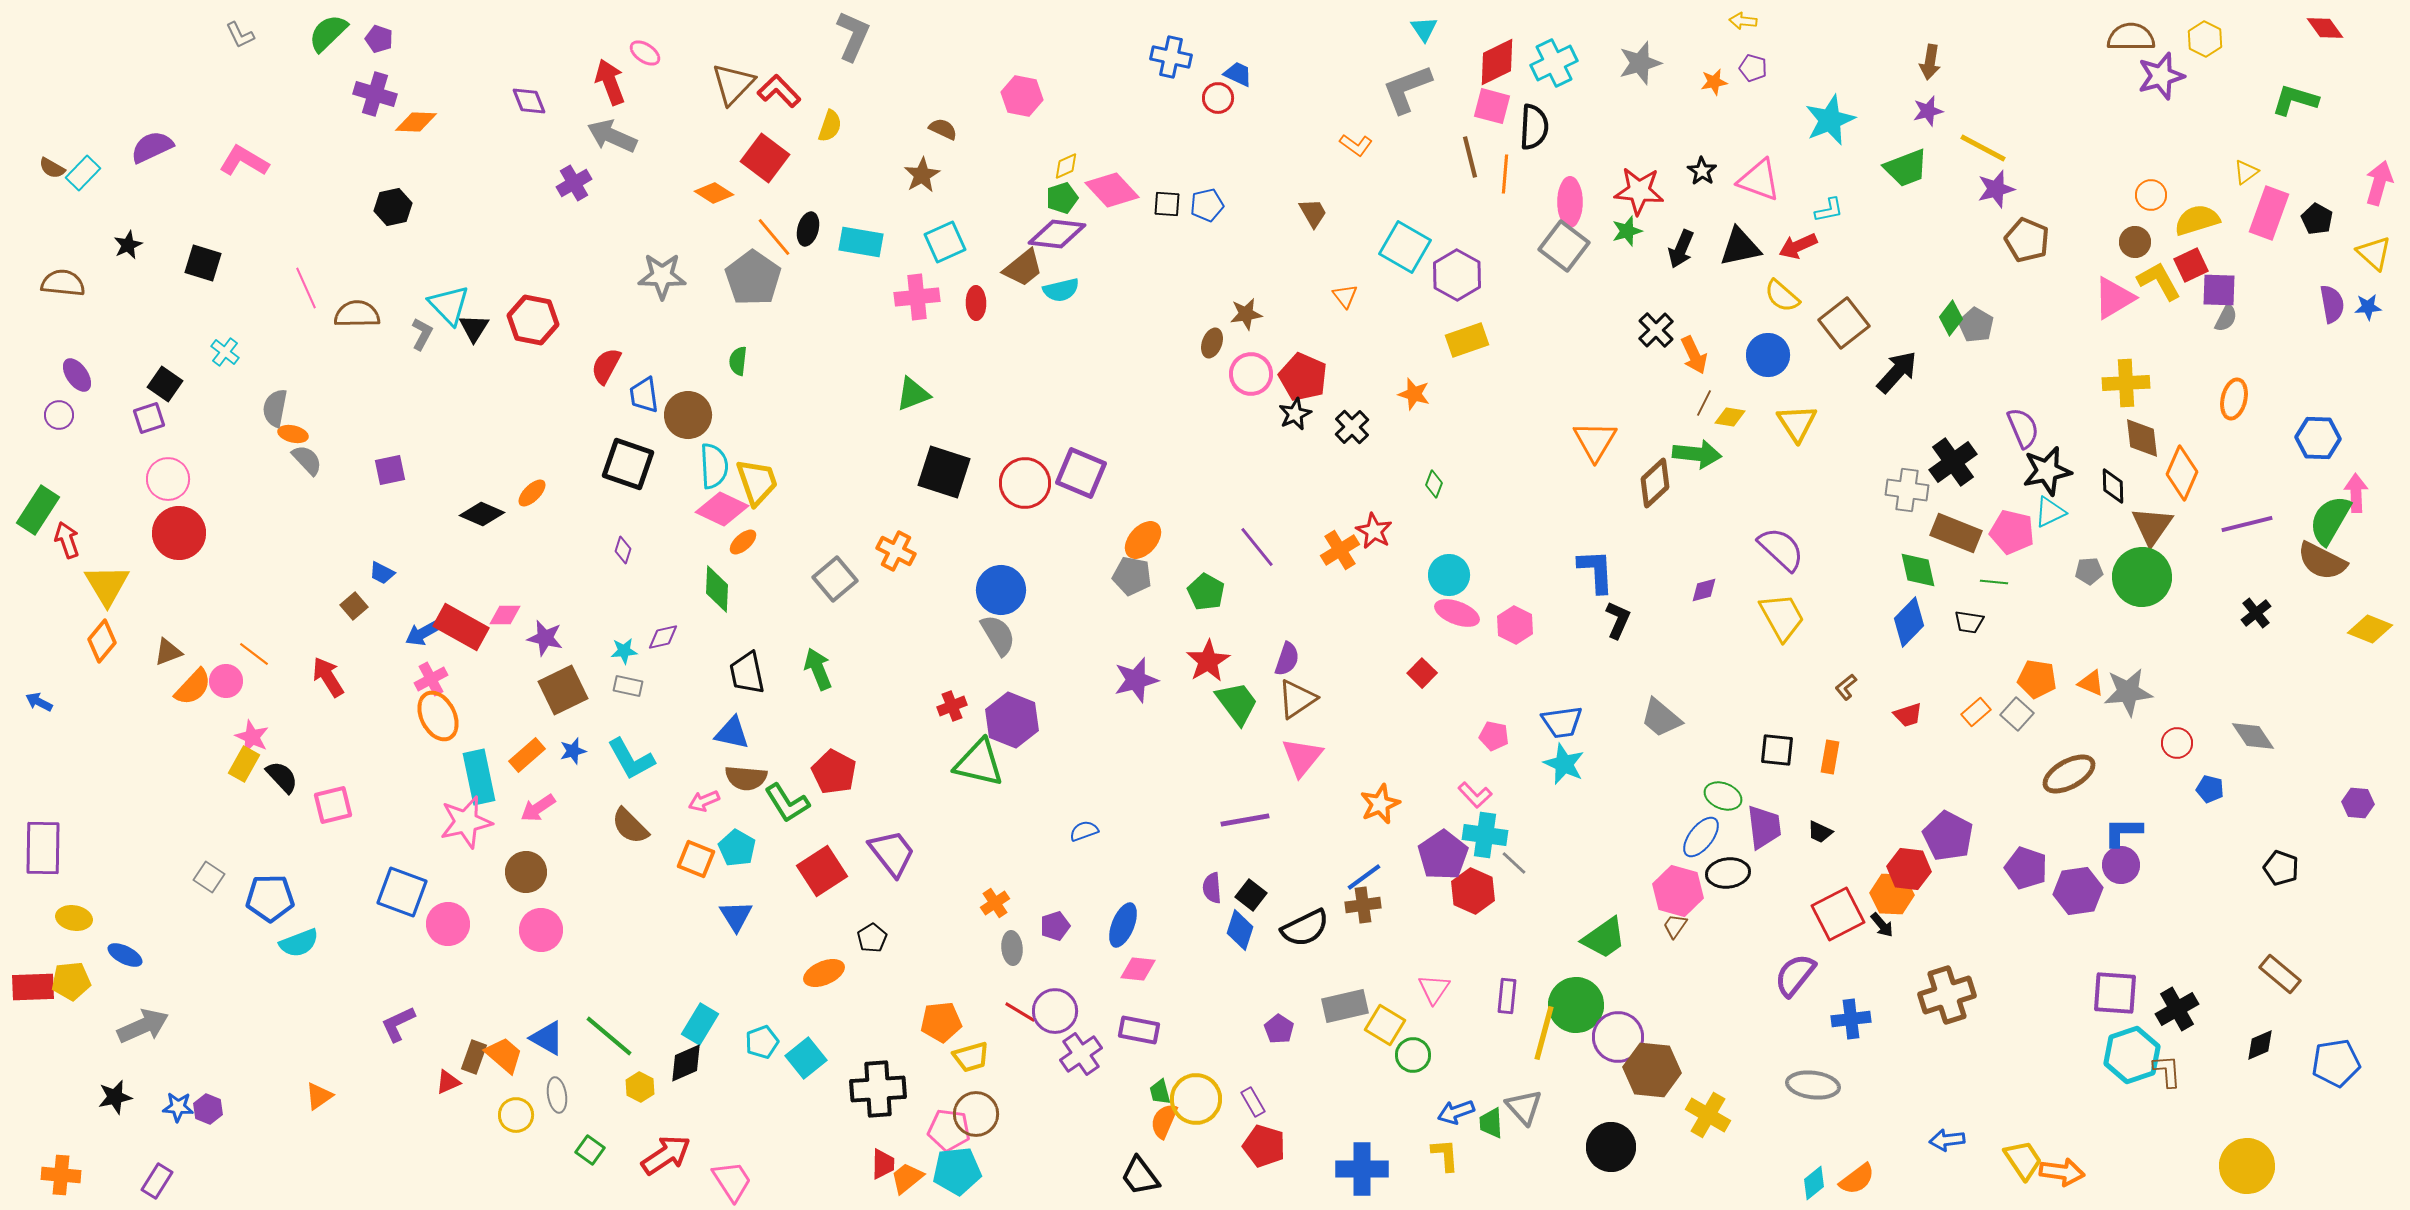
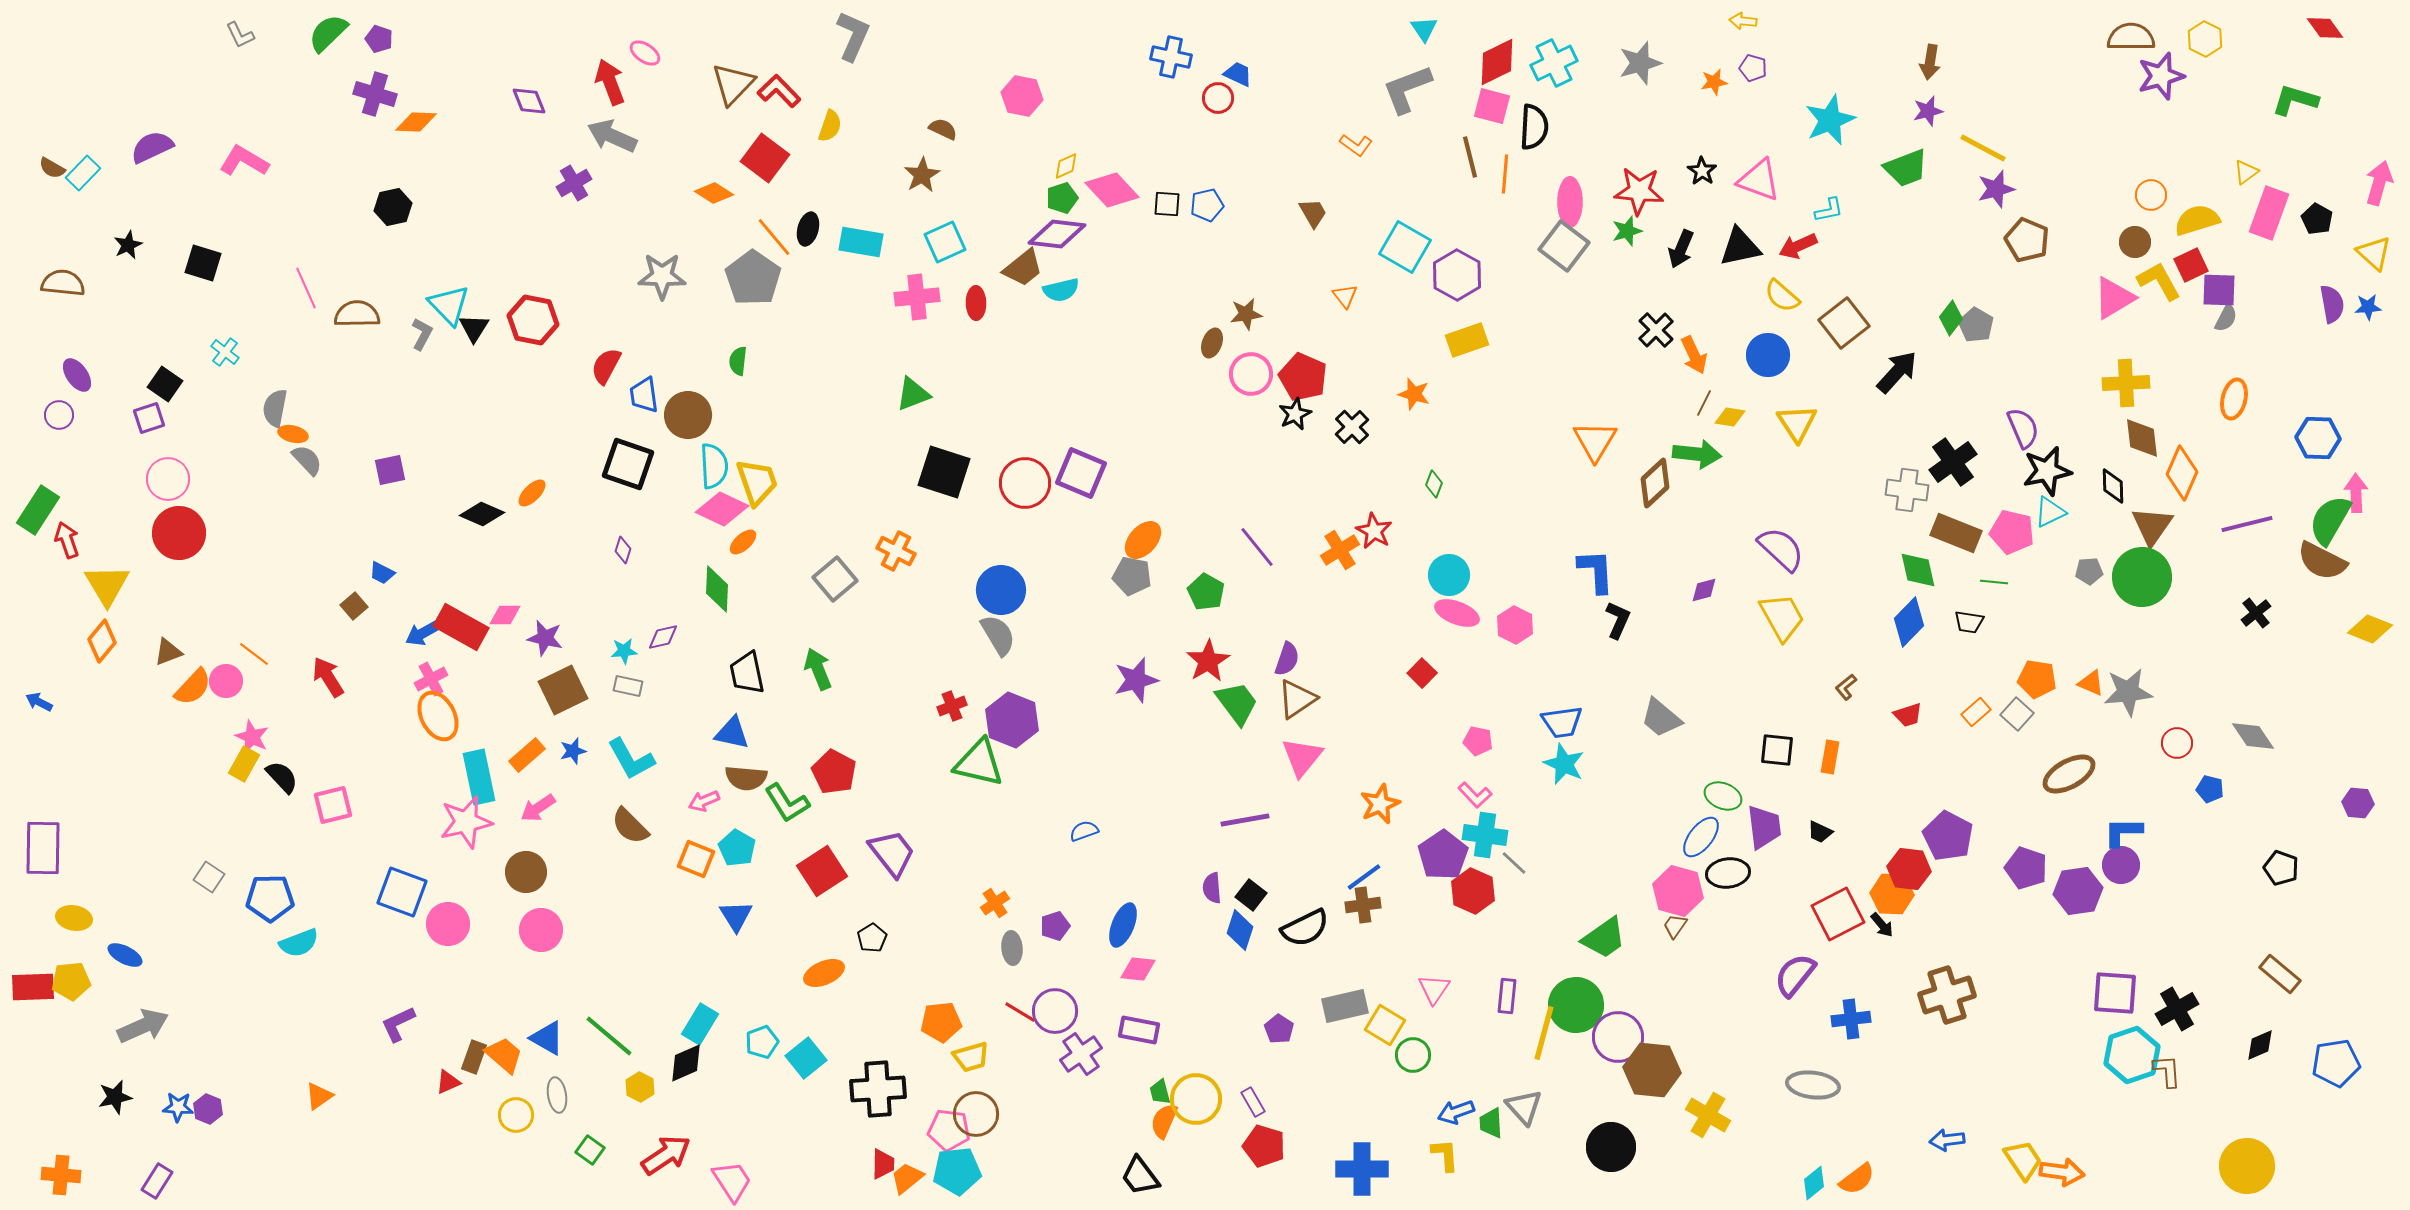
pink pentagon at (1494, 736): moved 16 px left, 5 px down
